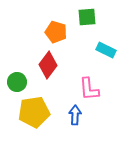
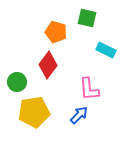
green square: moved 1 px down; rotated 18 degrees clockwise
blue arrow: moved 4 px right; rotated 42 degrees clockwise
